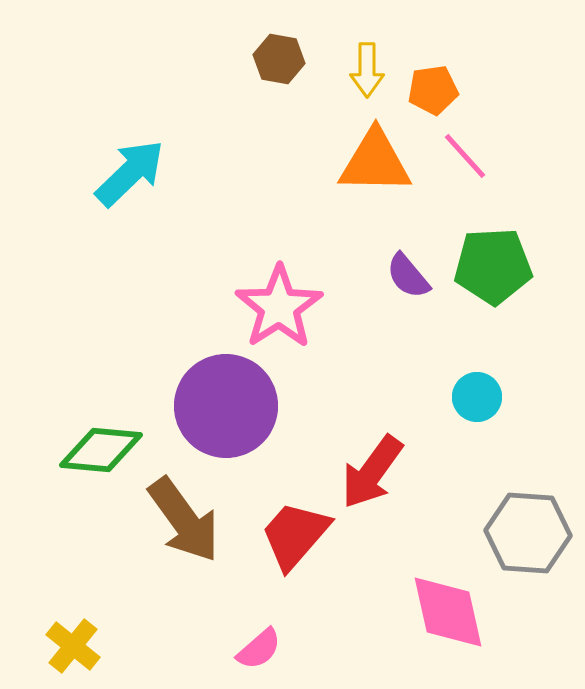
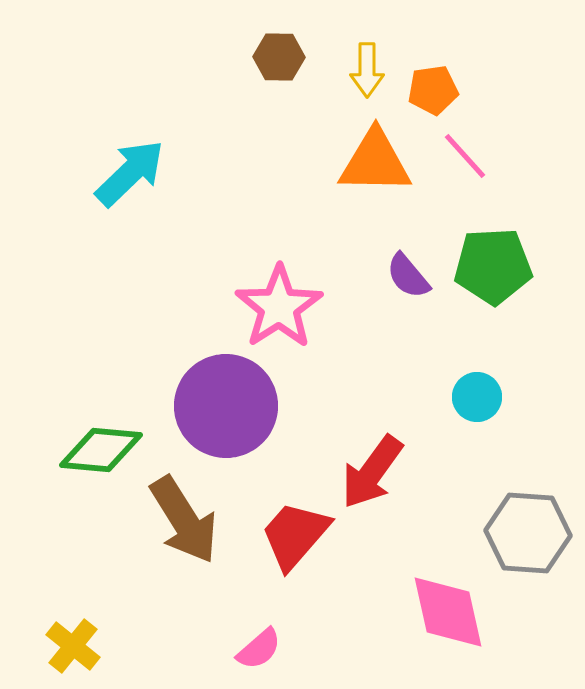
brown hexagon: moved 2 px up; rotated 9 degrees counterclockwise
brown arrow: rotated 4 degrees clockwise
